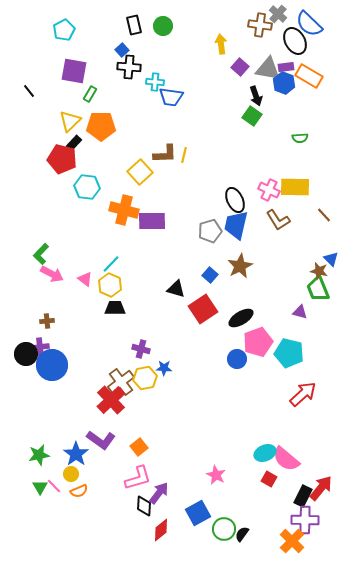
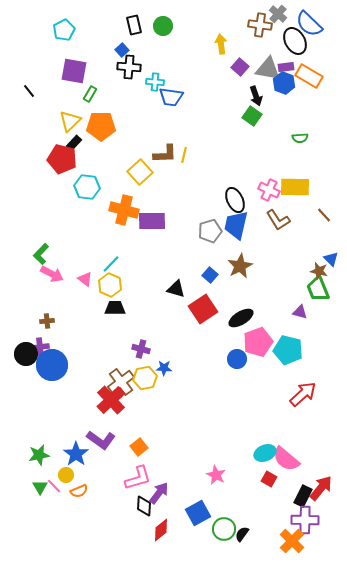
cyan pentagon at (289, 353): moved 1 px left, 3 px up
yellow circle at (71, 474): moved 5 px left, 1 px down
